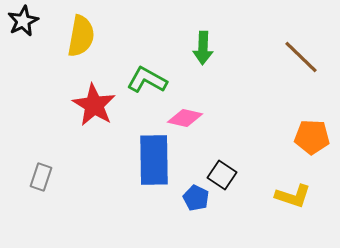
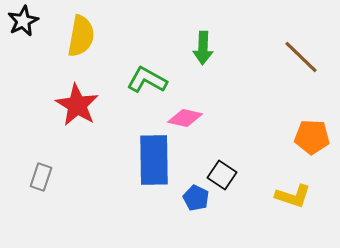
red star: moved 17 px left
